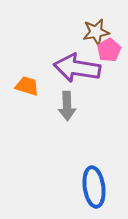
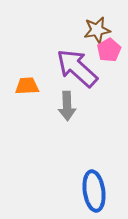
brown star: moved 1 px right, 2 px up
purple arrow: rotated 33 degrees clockwise
orange trapezoid: rotated 20 degrees counterclockwise
blue ellipse: moved 4 px down
